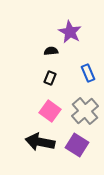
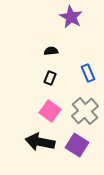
purple star: moved 1 px right, 15 px up
